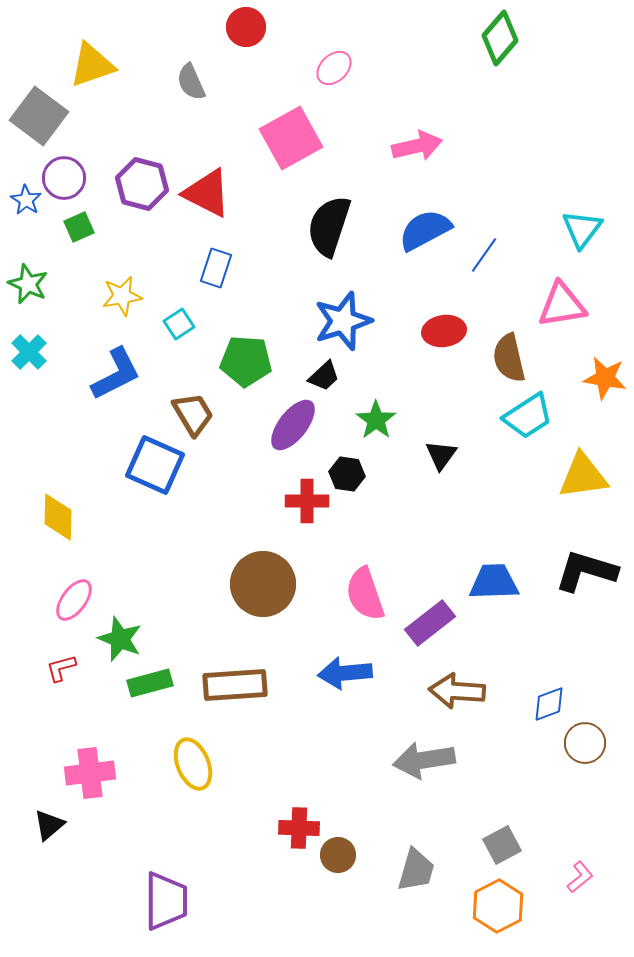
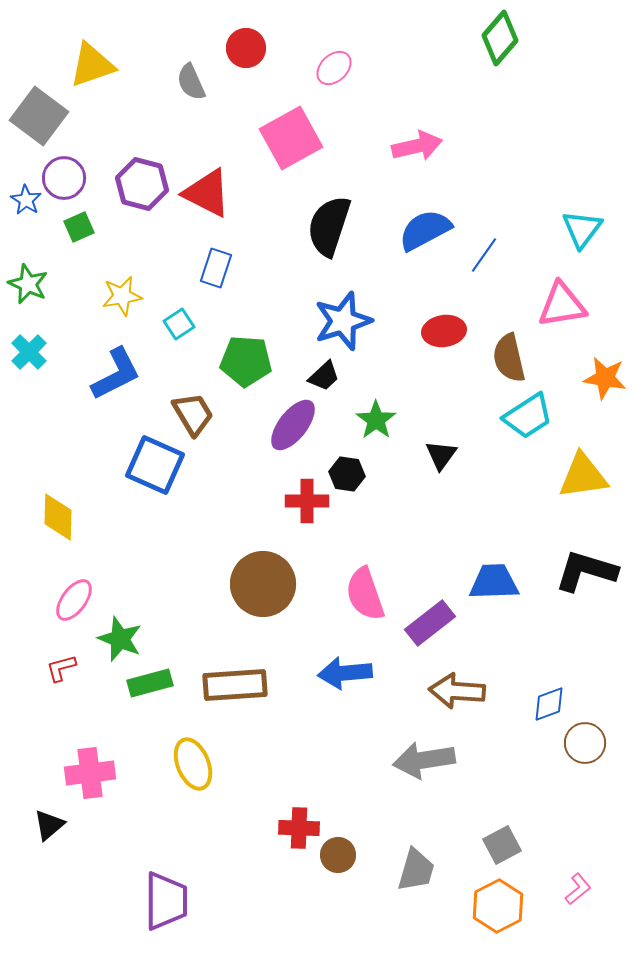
red circle at (246, 27): moved 21 px down
pink L-shape at (580, 877): moved 2 px left, 12 px down
